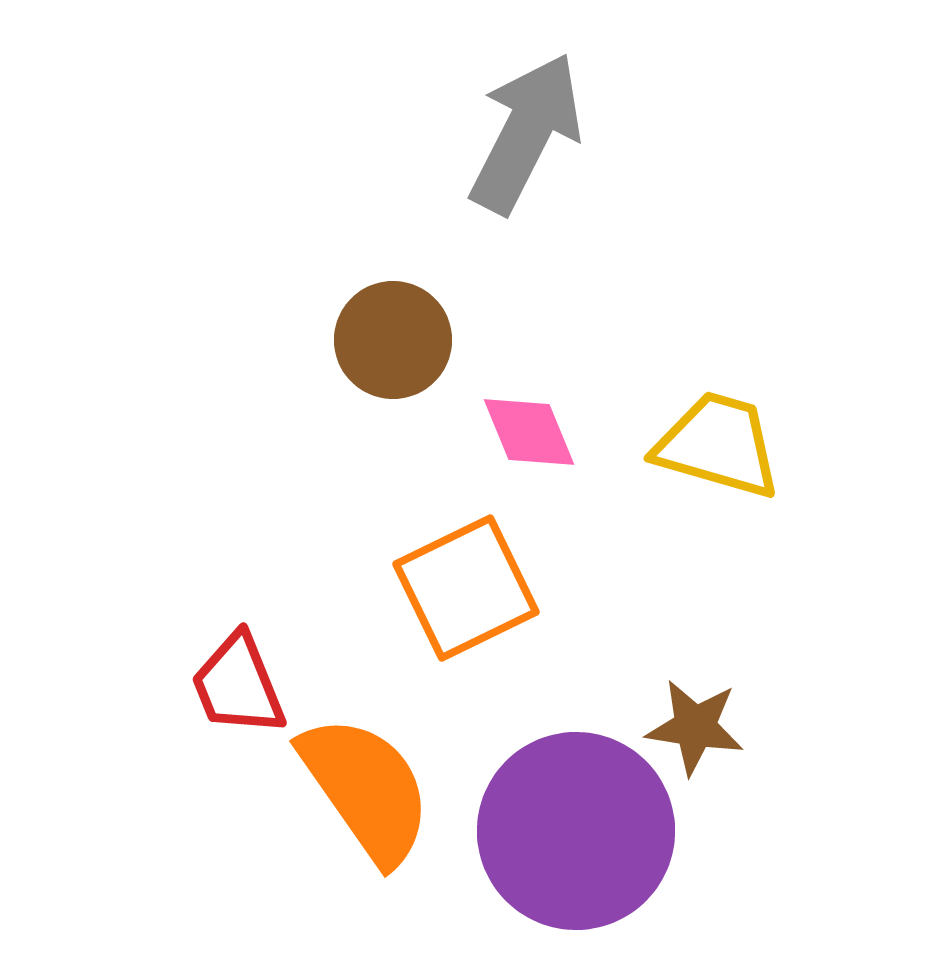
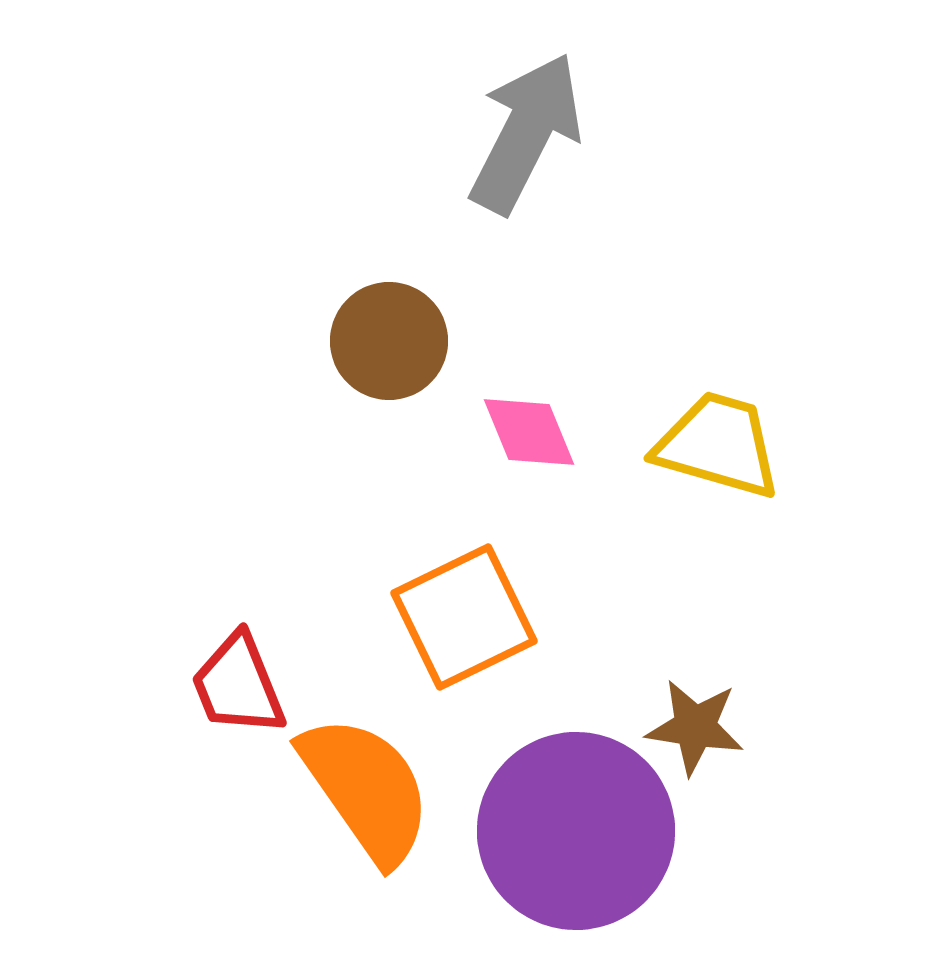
brown circle: moved 4 px left, 1 px down
orange square: moved 2 px left, 29 px down
